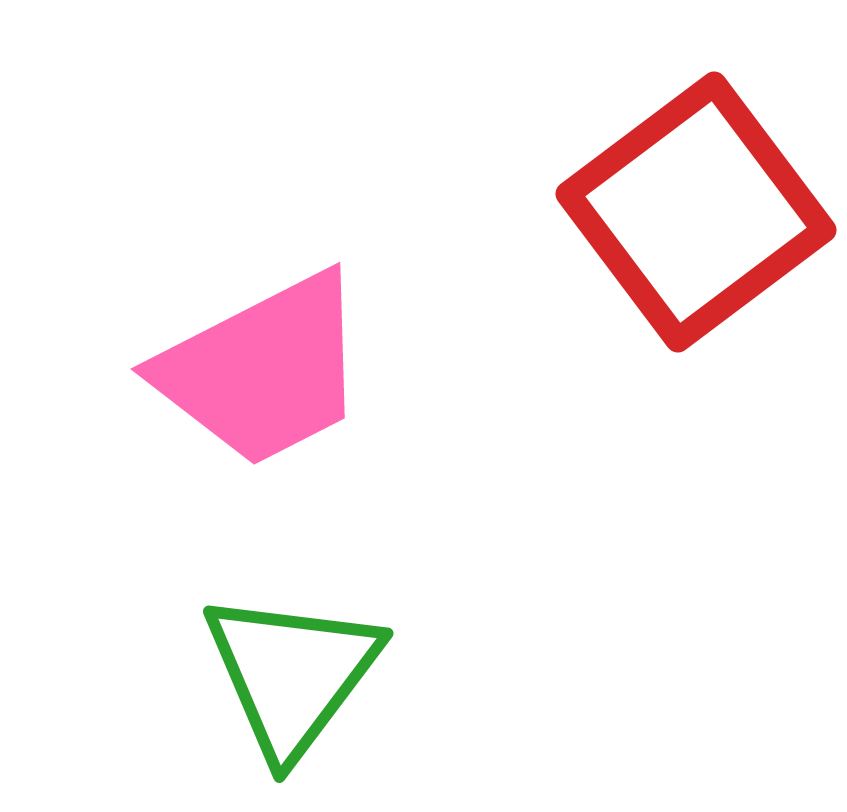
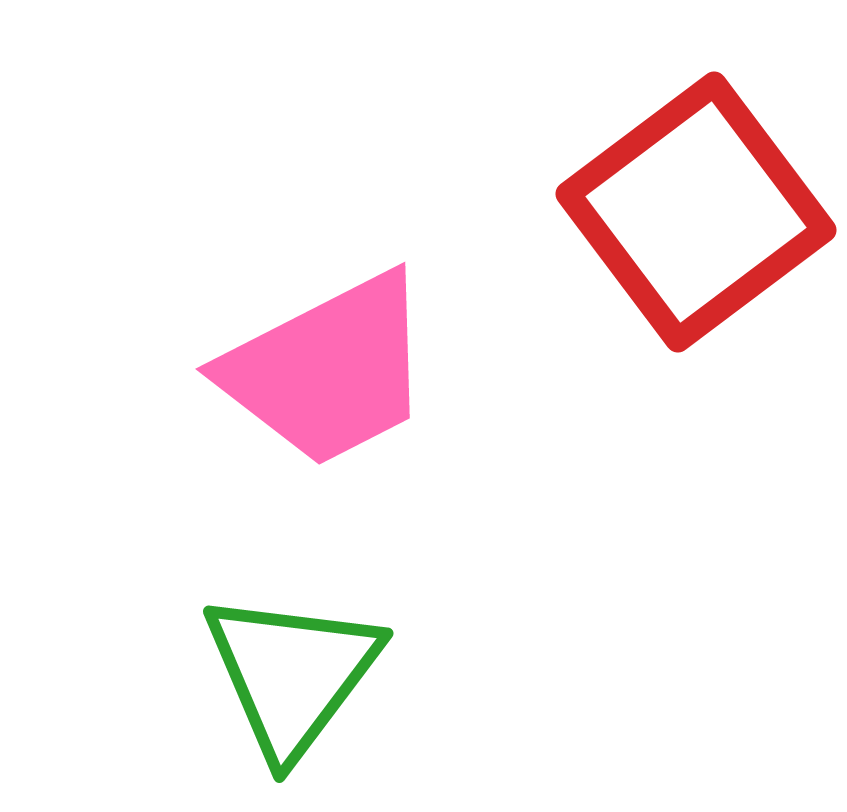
pink trapezoid: moved 65 px right
